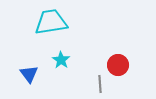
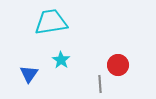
blue triangle: rotated 12 degrees clockwise
